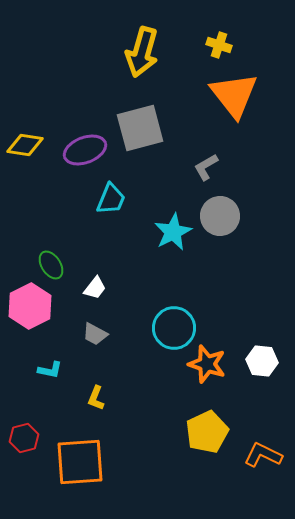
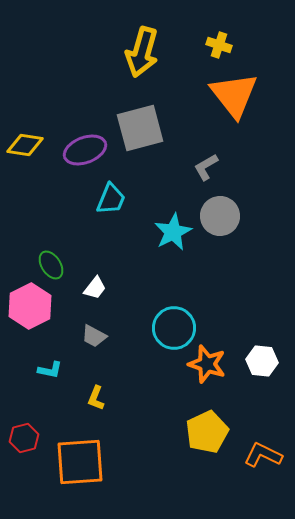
gray trapezoid: moved 1 px left, 2 px down
